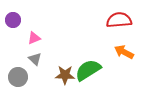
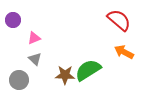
red semicircle: rotated 45 degrees clockwise
gray circle: moved 1 px right, 3 px down
